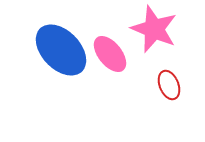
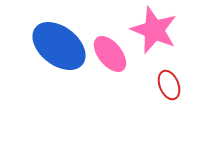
pink star: moved 1 px down
blue ellipse: moved 2 px left, 4 px up; rotated 8 degrees counterclockwise
